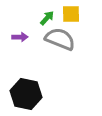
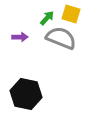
yellow square: rotated 18 degrees clockwise
gray semicircle: moved 1 px right, 1 px up
